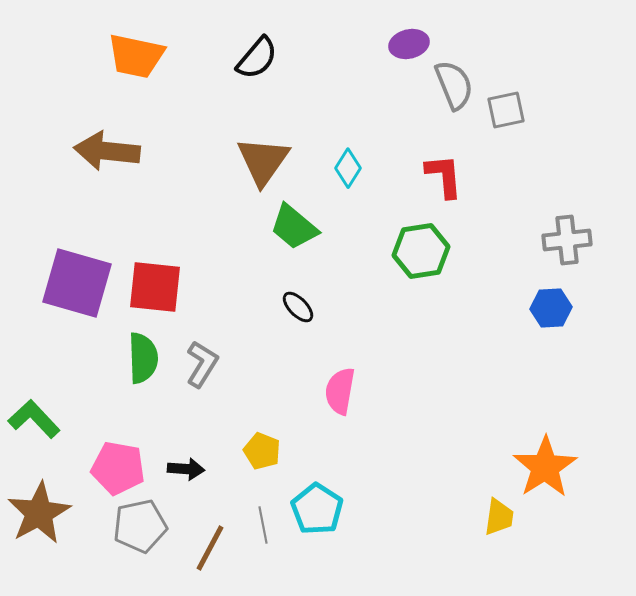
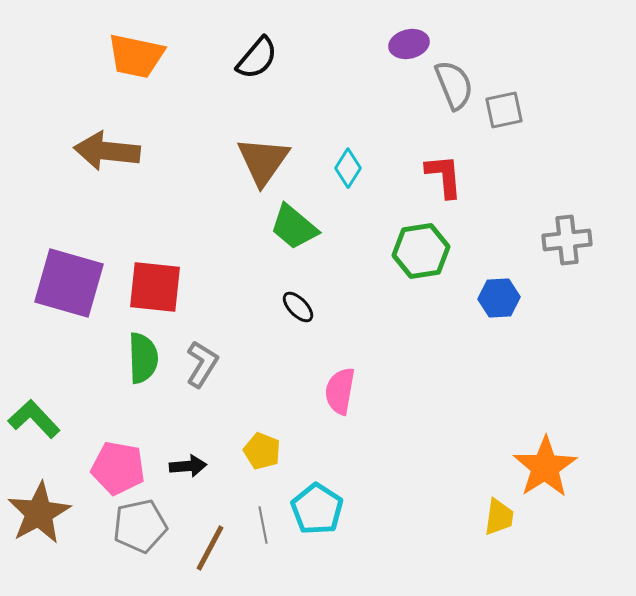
gray square: moved 2 px left
purple square: moved 8 px left
blue hexagon: moved 52 px left, 10 px up
black arrow: moved 2 px right, 3 px up; rotated 9 degrees counterclockwise
